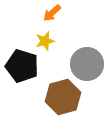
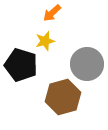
black pentagon: moved 1 px left, 1 px up
